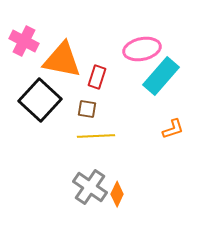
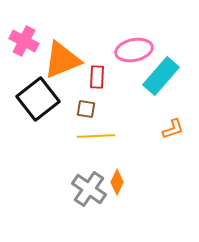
pink ellipse: moved 8 px left, 1 px down
orange triangle: rotated 33 degrees counterclockwise
red rectangle: rotated 15 degrees counterclockwise
black square: moved 2 px left, 1 px up; rotated 9 degrees clockwise
brown square: moved 1 px left
gray cross: moved 1 px left, 2 px down
orange diamond: moved 12 px up
